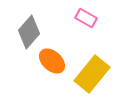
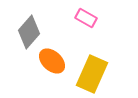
yellow rectangle: rotated 15 degrees counterclockwise
